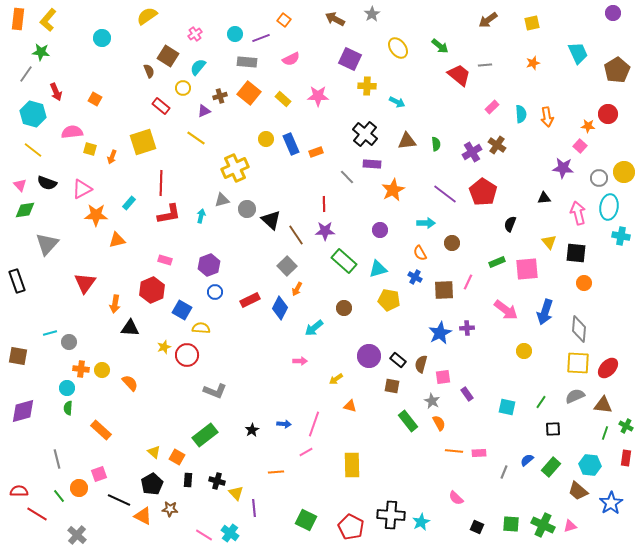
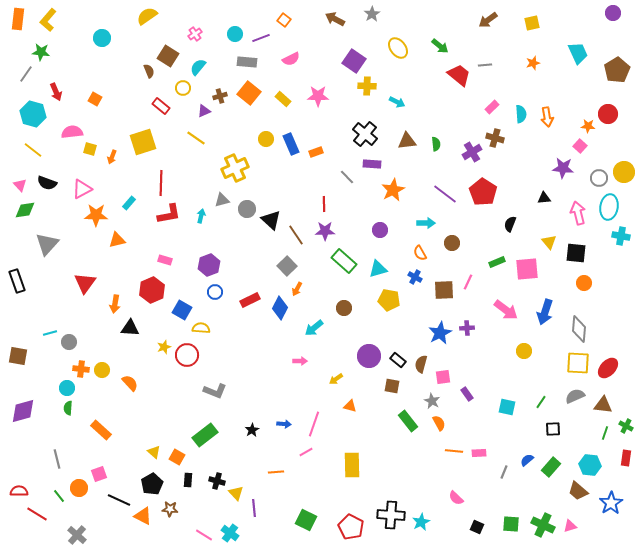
purple square at (350, 59): moved 4 px right, 2 px down; rotated 10 degrees clockwise
brown cross at (497, 145): moved 2 px left, 7 px up; rotated 18 degrees counterclockwise
